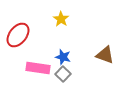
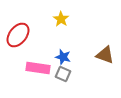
gray square: rotated 21 degrees counterclockwise
